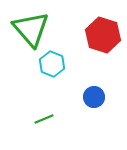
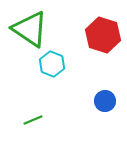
green triangle: moved 1 px left; rotated 15 degrees counterclockwise
blue circle: moved 11 px right, 4 px down
green line: moved 11 px left, 1 px down
